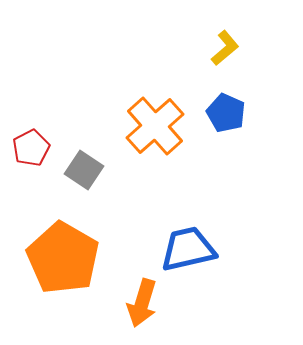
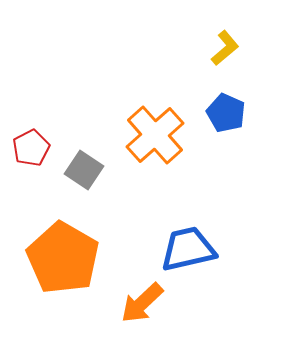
orange cross: moved 9 px down
orange arrow: rotated 30 degrees clockwise
